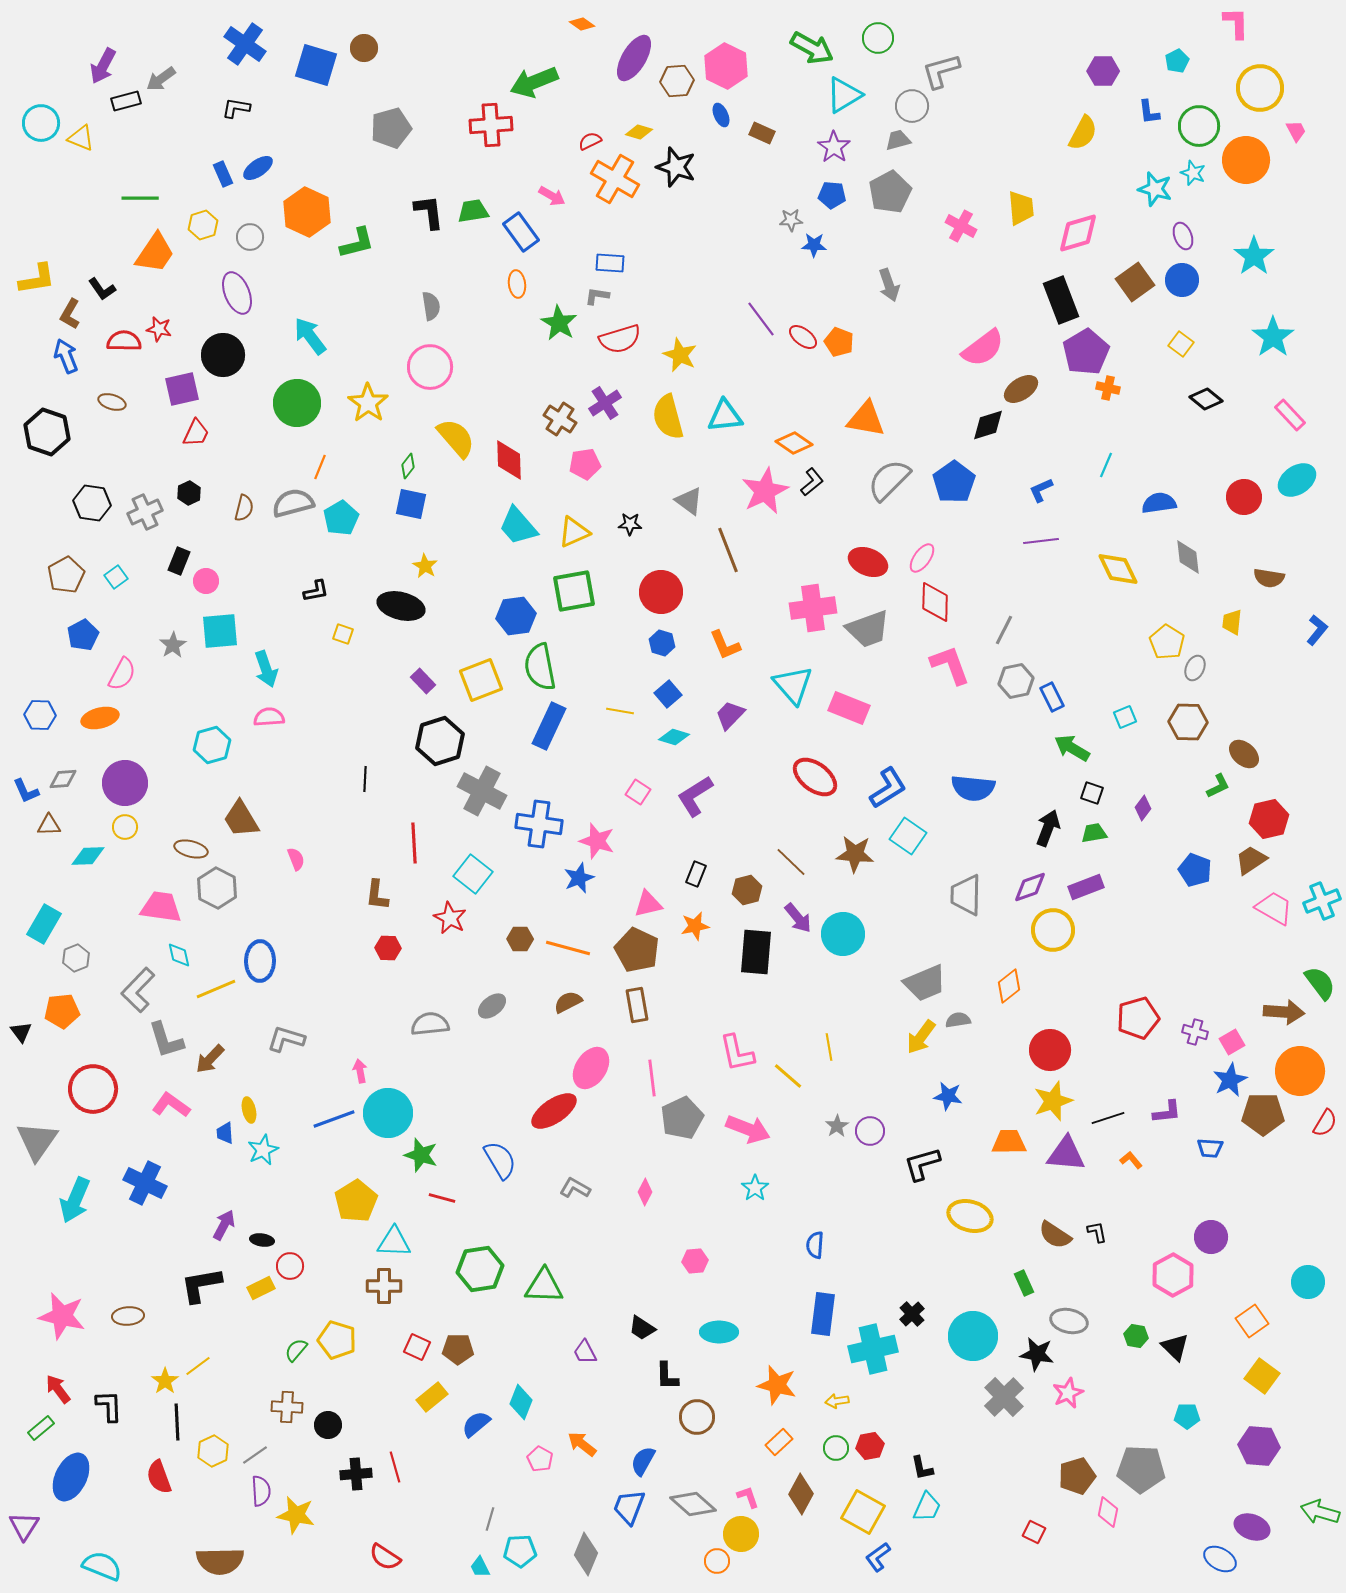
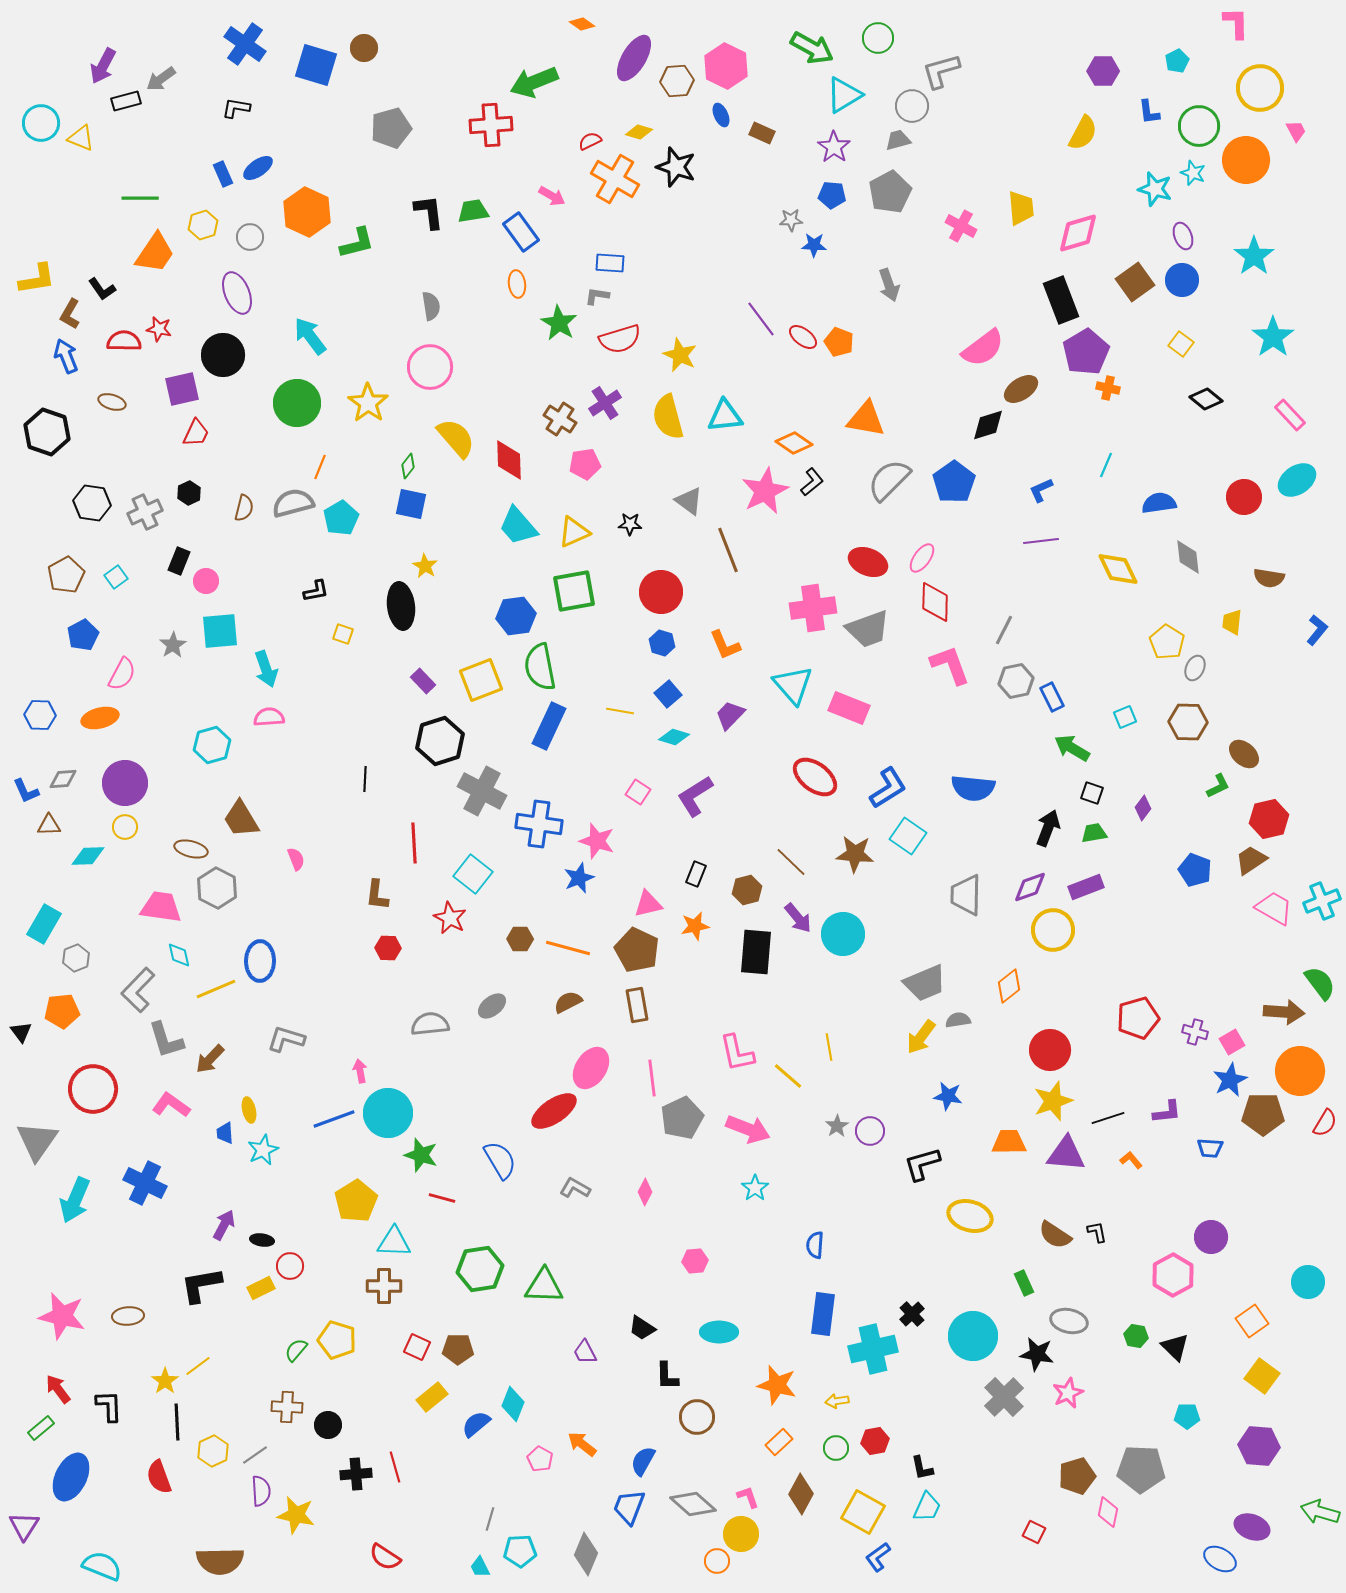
black ellipse at (401, 606): rotated 69 degrees clockwise
cyan diamond at (521, 1402): moved 8 px left, 2 px down
red hexagon at (870, 1446): moved 5 px right, 5 px up
